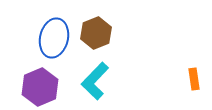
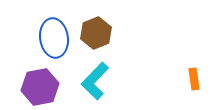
blue ellipse: rotated 21 degrees counterclockwise
purple hexagon: rotated 12 degrees clockwise
